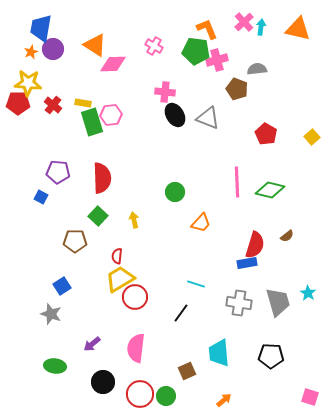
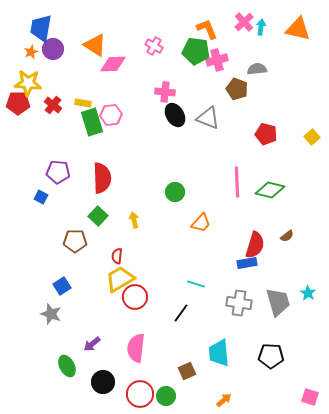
red pentagon at (266, 134): rotated 15 degrees counterclockwise
green ellipse at (55, 366): moved 12 px right; rotated 55 degrees clockwise
